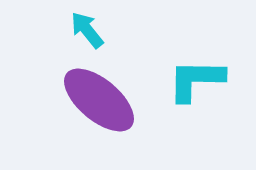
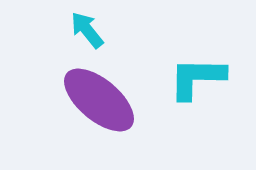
cyan L-shape: moved 1 px right, 2 px up
